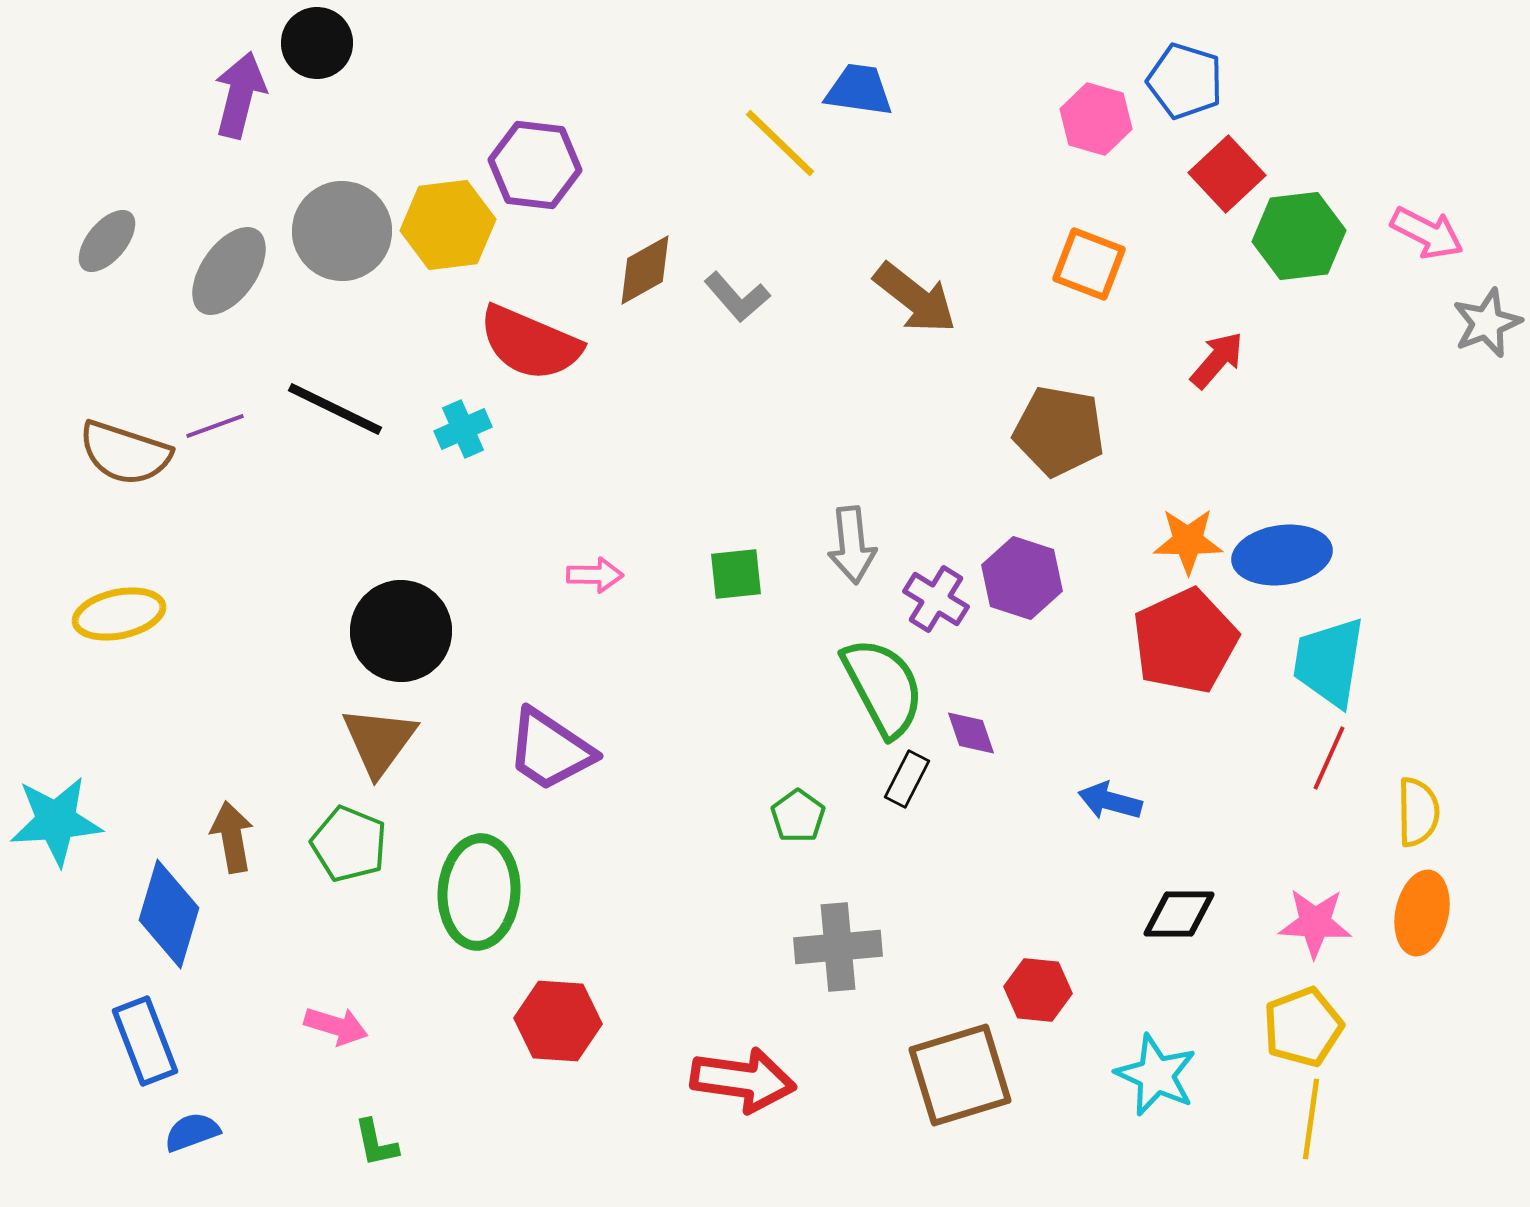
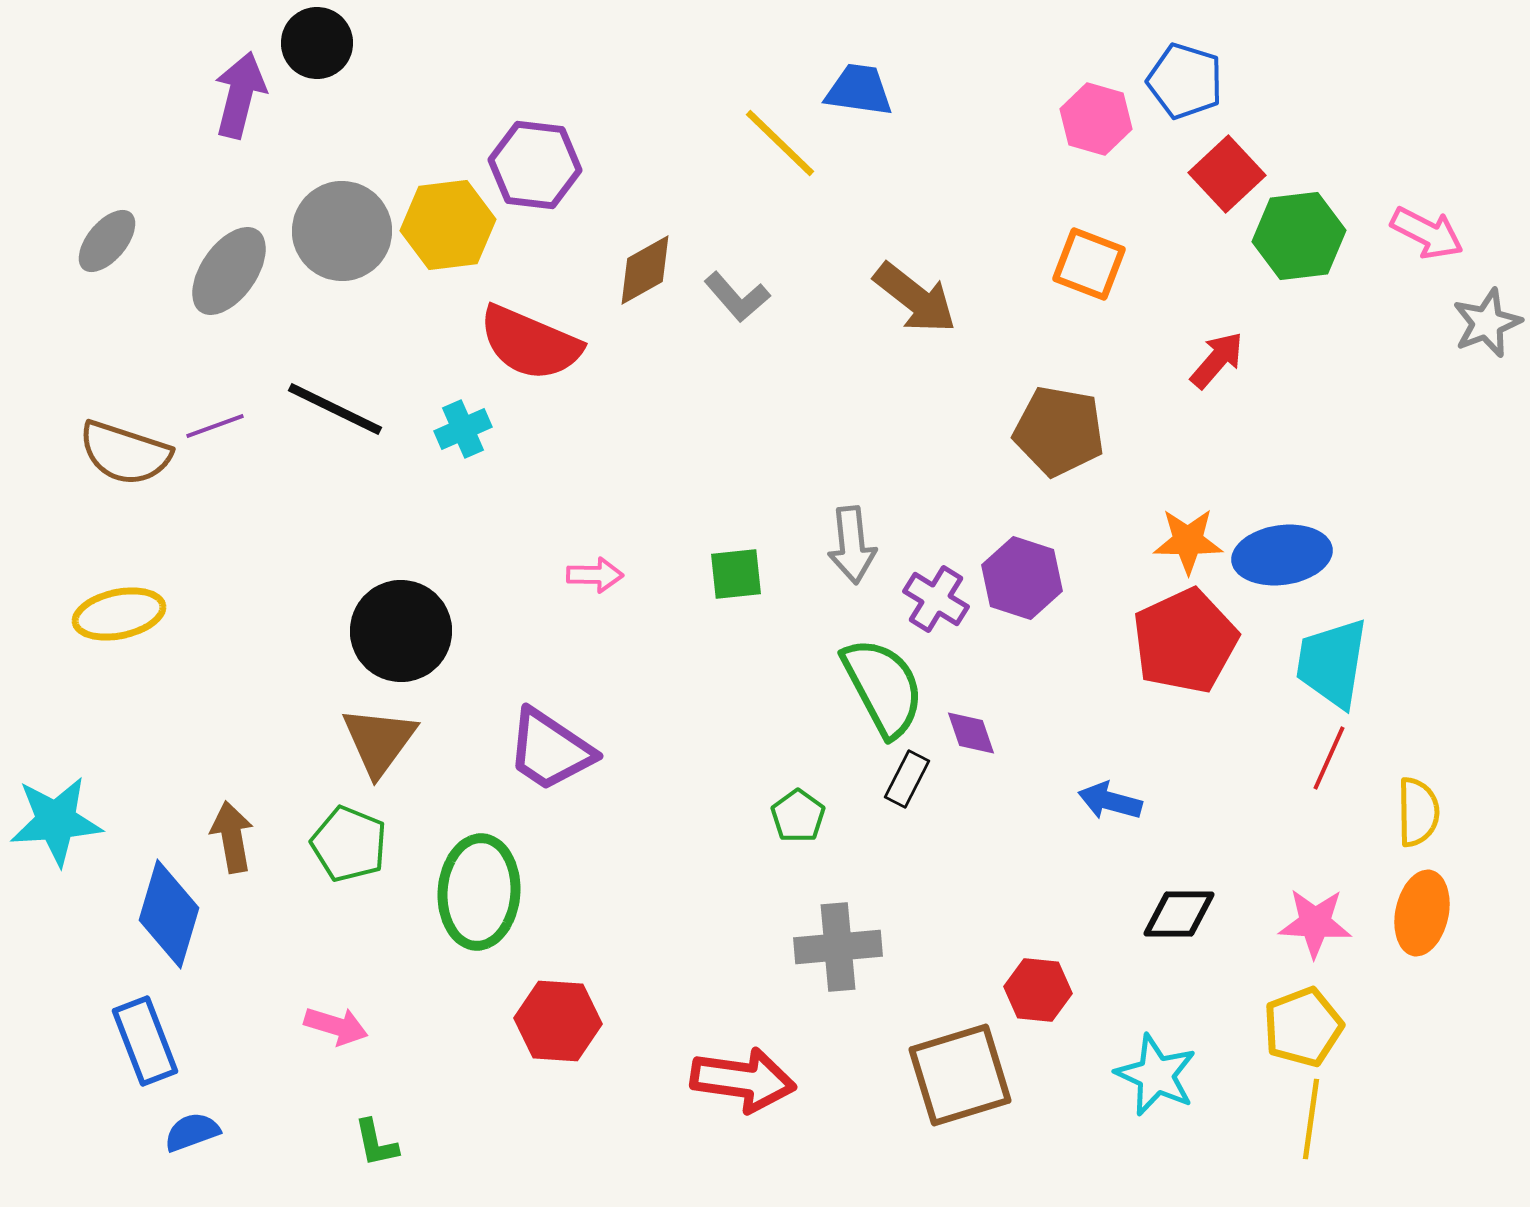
cyan trapezoid at (1329, 662): moved 3 px right, 1 px down
